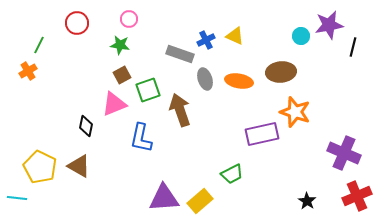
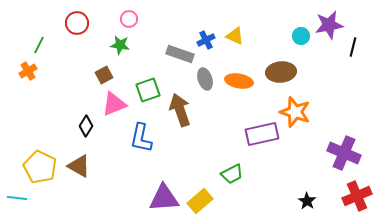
brown square: moved 18 px left
black diamond: rotated 20 degrees clockwise
